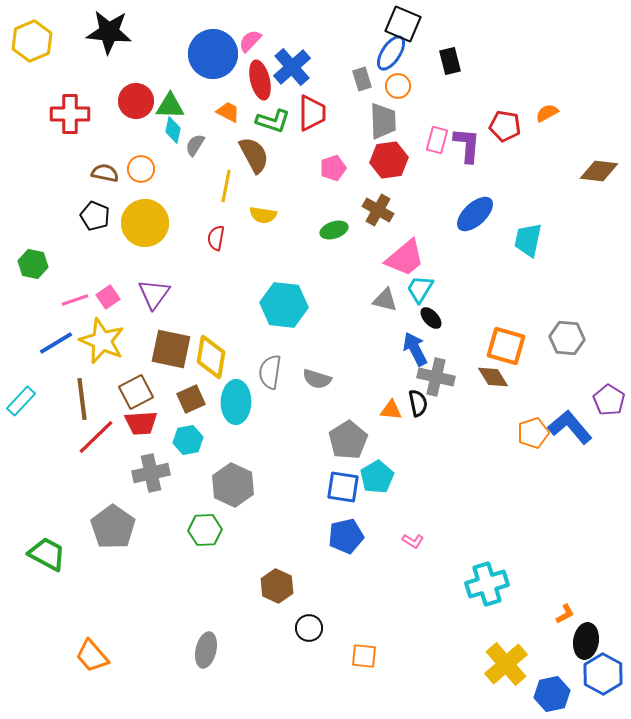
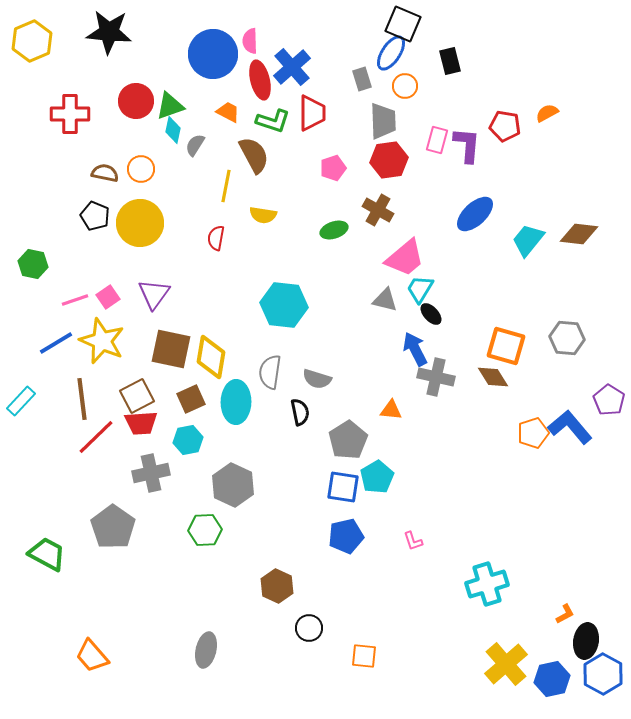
pink semicircle at (250, 41): rotated 45 degrees counterclockwise
orange circle at (398, 86): moved 7 px right
green triangle at (170, 106): rotated 20 degrees counterclockwise
brown diamond at (599, 171): moved 20 px left, 63 px down
yellow circle at (145, 223): moved 5 px left
cyan trapezoid at (528, 240): rotated 27 degrees clockwise
black ellipse at (431, 318): moved 4 px up
brown square at (136, 392): moved 1 px right, 4 px down
black semicircle at (418, 403): moved 118 px left, 9 px down
pink L-shape at (413, 541): rotated 40 degrees clockwise
blue hexagon at (552, 694): moved 15 px up
